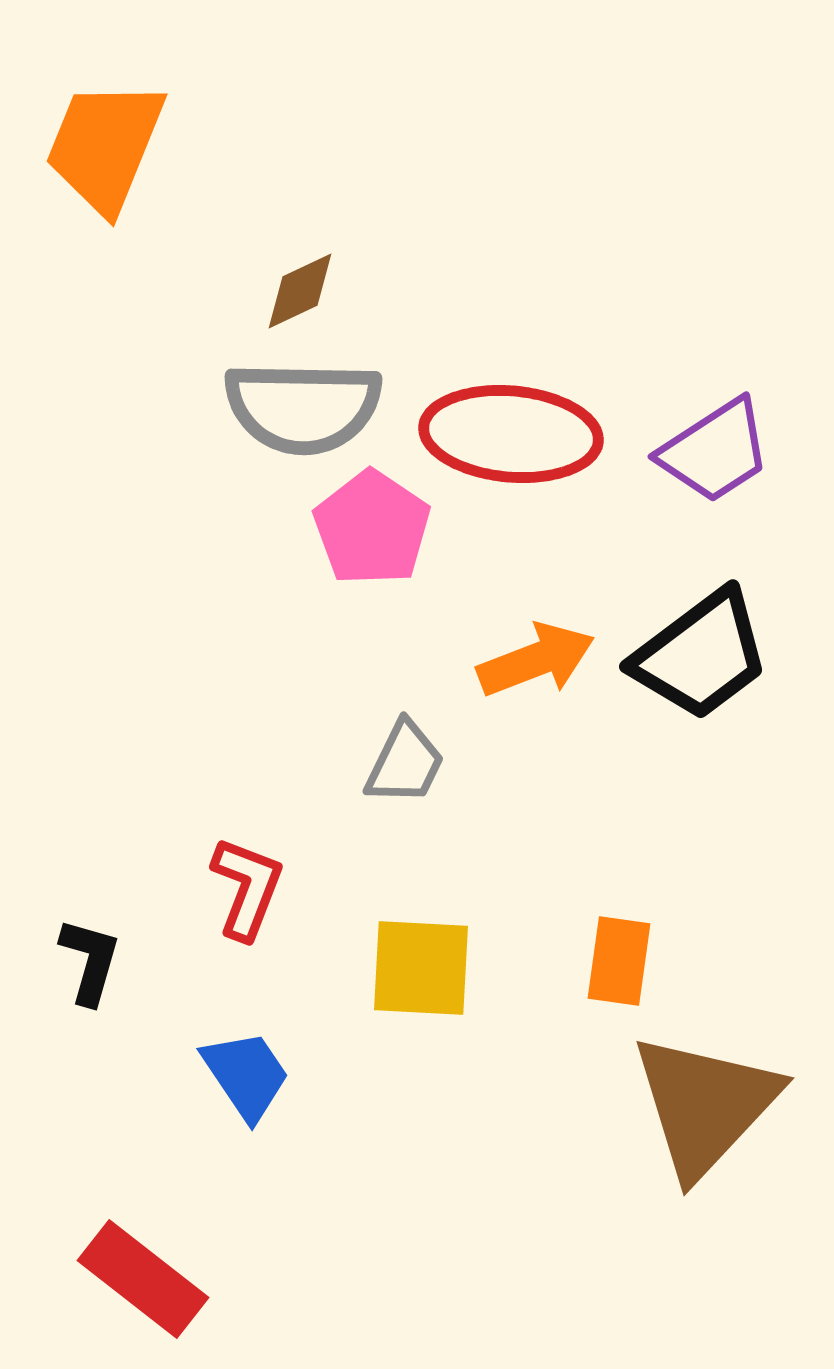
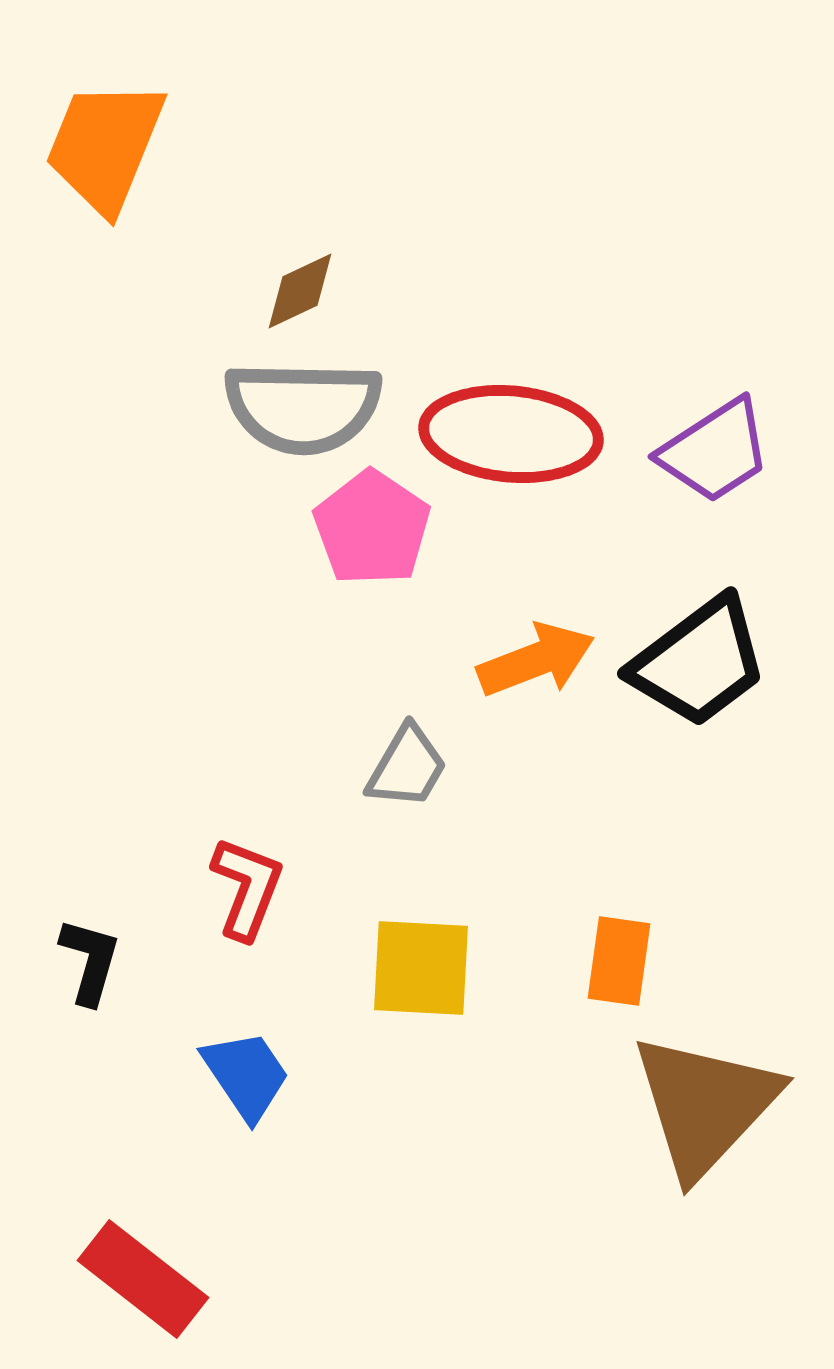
black trapezoid: moved 2 px left, 7 px down
gray trapezoid: moved 2 px right, 4 px down; rotated 4 degrees clockwise
